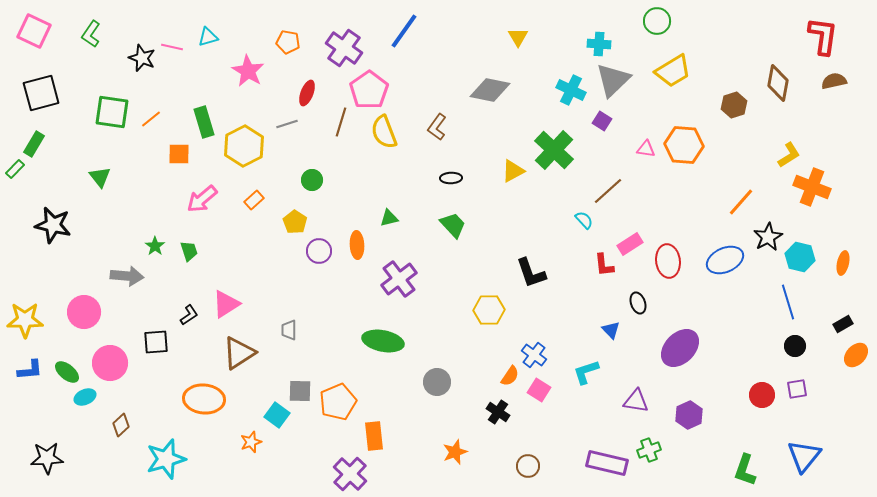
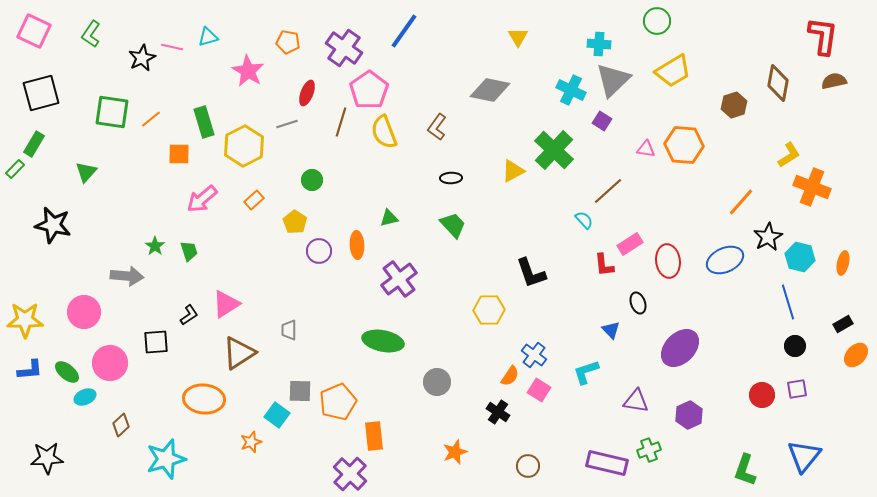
black star at (142, 58): rotated 24 degrees clockwise
green triangle at (100, 177): moved 14 px left, 5 px up; rotated 20 degrees clockwise
